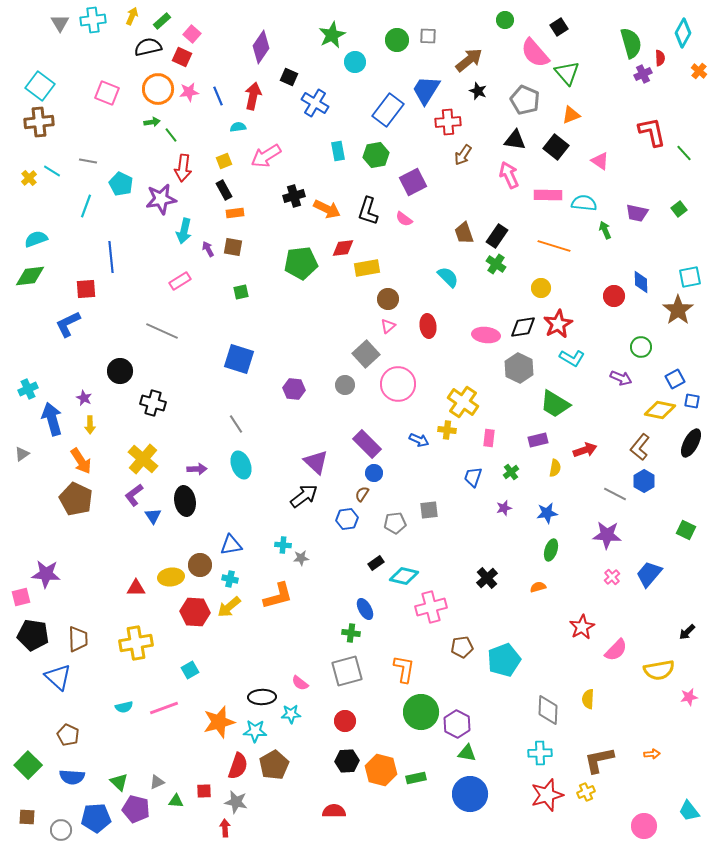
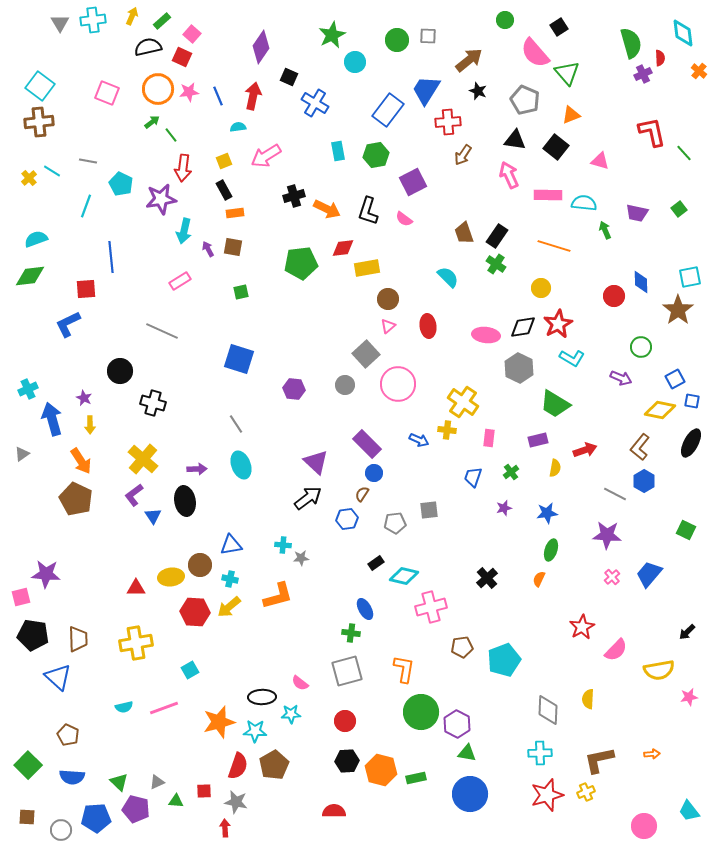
cyan diamond at (683, 33): rotated 36 degrees counterclockwise
green arrow at (152, 122): rotated 28 degrees counterclockwise
pink triangle at (600, 161): rotated 18 degrees counterclockwise
black arrow at (304, 496): moved 4 px right, 2 px down
orange semicircle at (538, 587): moved 1 px right, 8 px up; rotated 49 degrees counterclockwise
